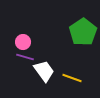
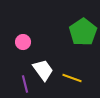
purple line: moved 27 px down; rotated 60 degrees clockwise
white trapezoid: moved 1 px left, 1 px up
